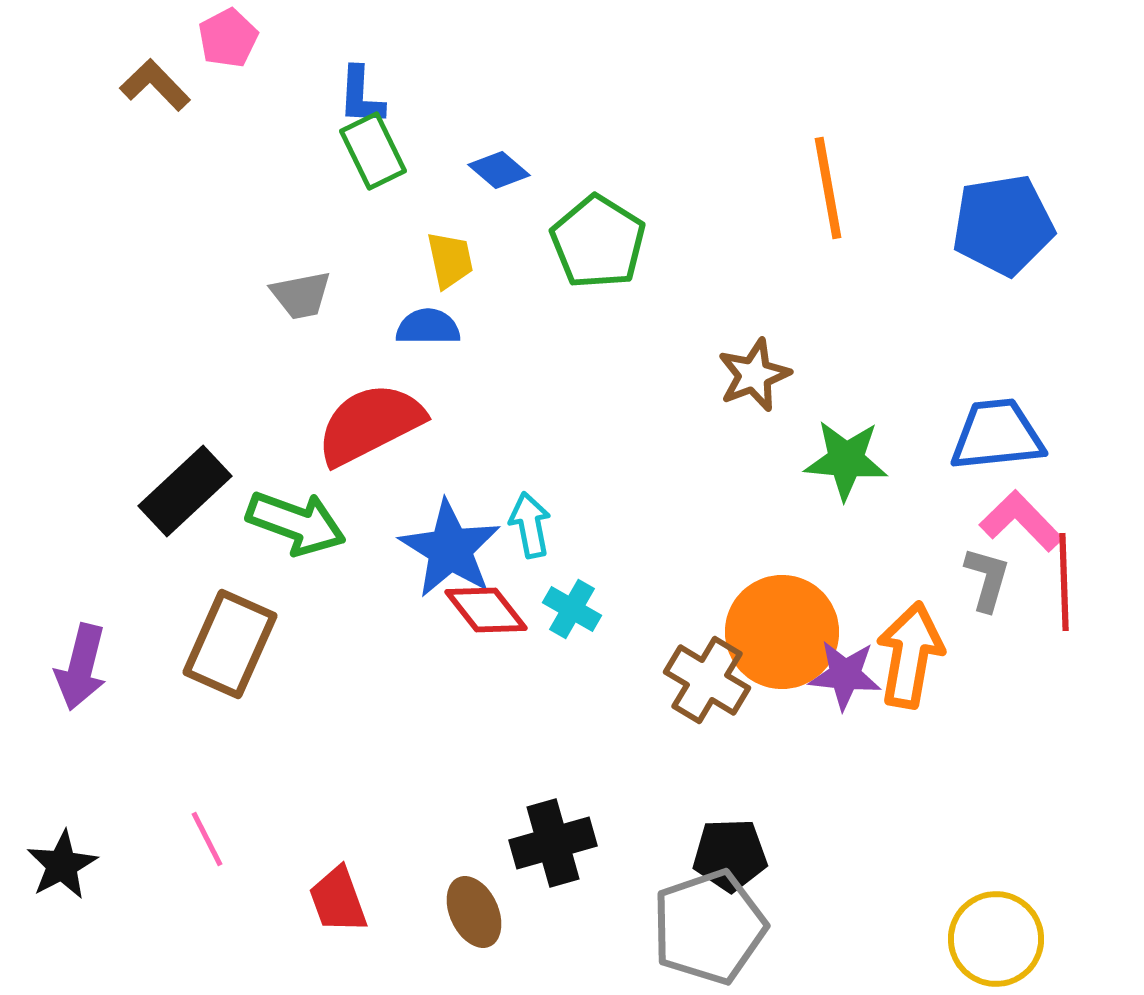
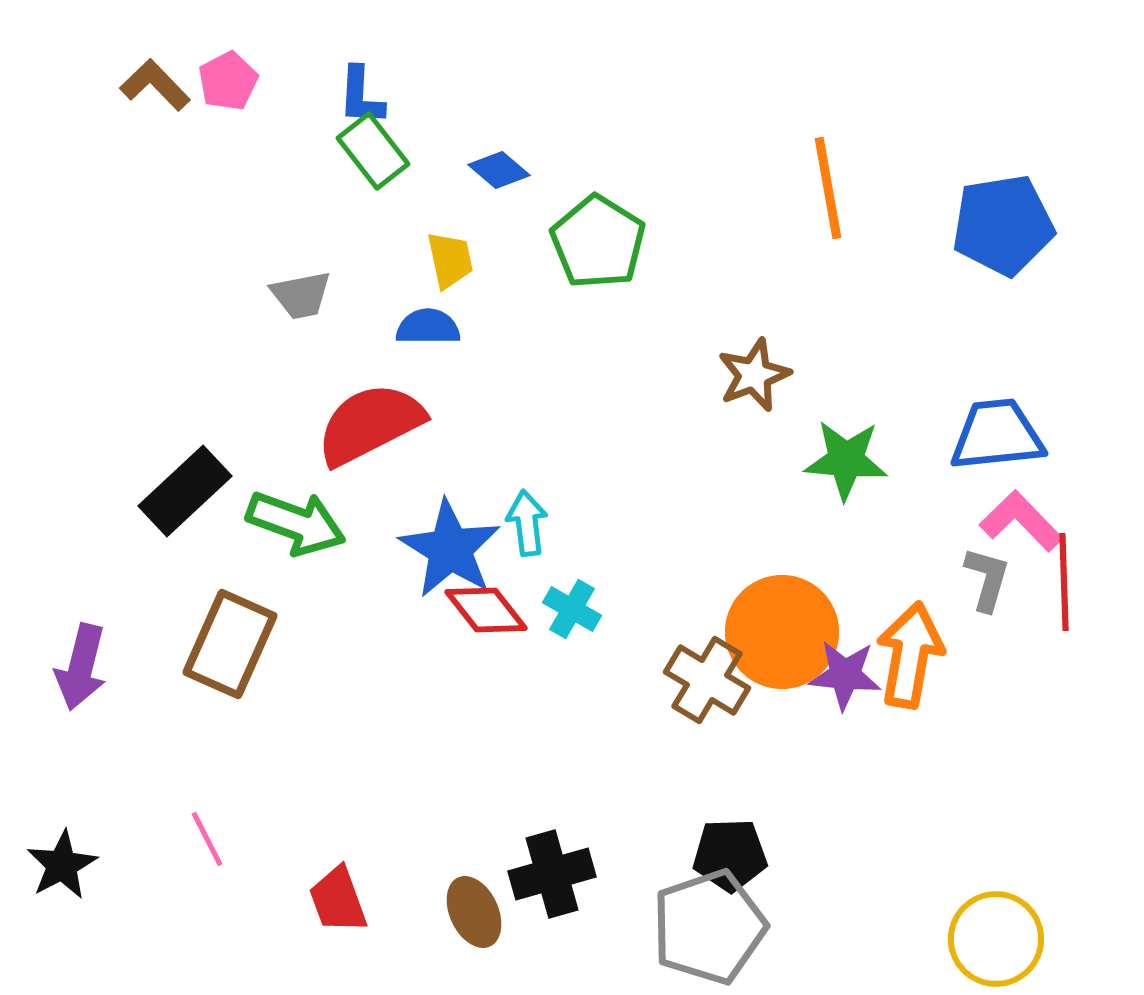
pink pentagon: moved 43 px down
green rectangle: rotated 12 degrees counterclockwise
cyan arrow: moved 3 px left, 2 px up; rotated 4 degrees clockwise
black cross: moved 1 px left, 31 px down
